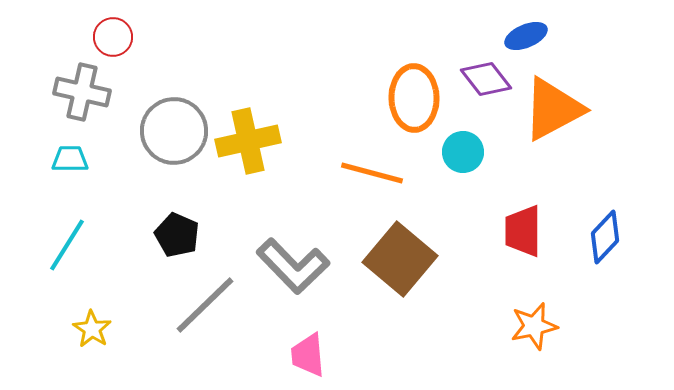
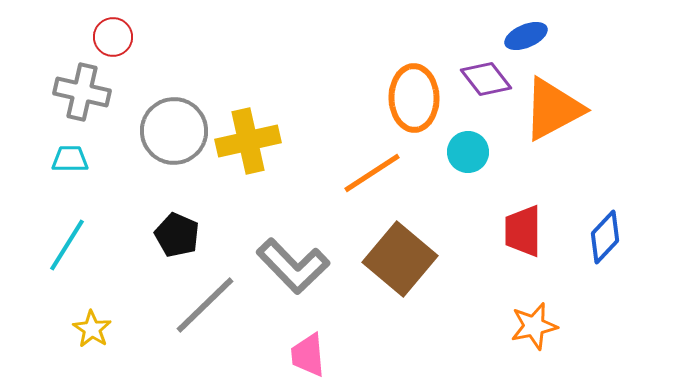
cyan circle: moved 5 px right
orange line: rotated 48 degrees counterclockwise
